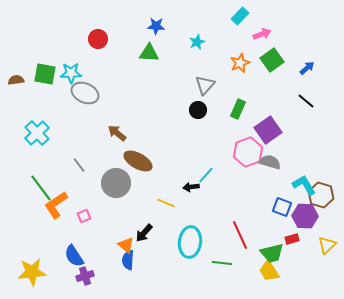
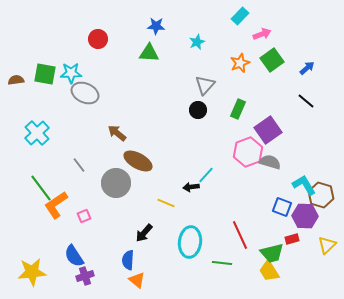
orange triangle at (126, 245): moved 11 px right, 35 px down
